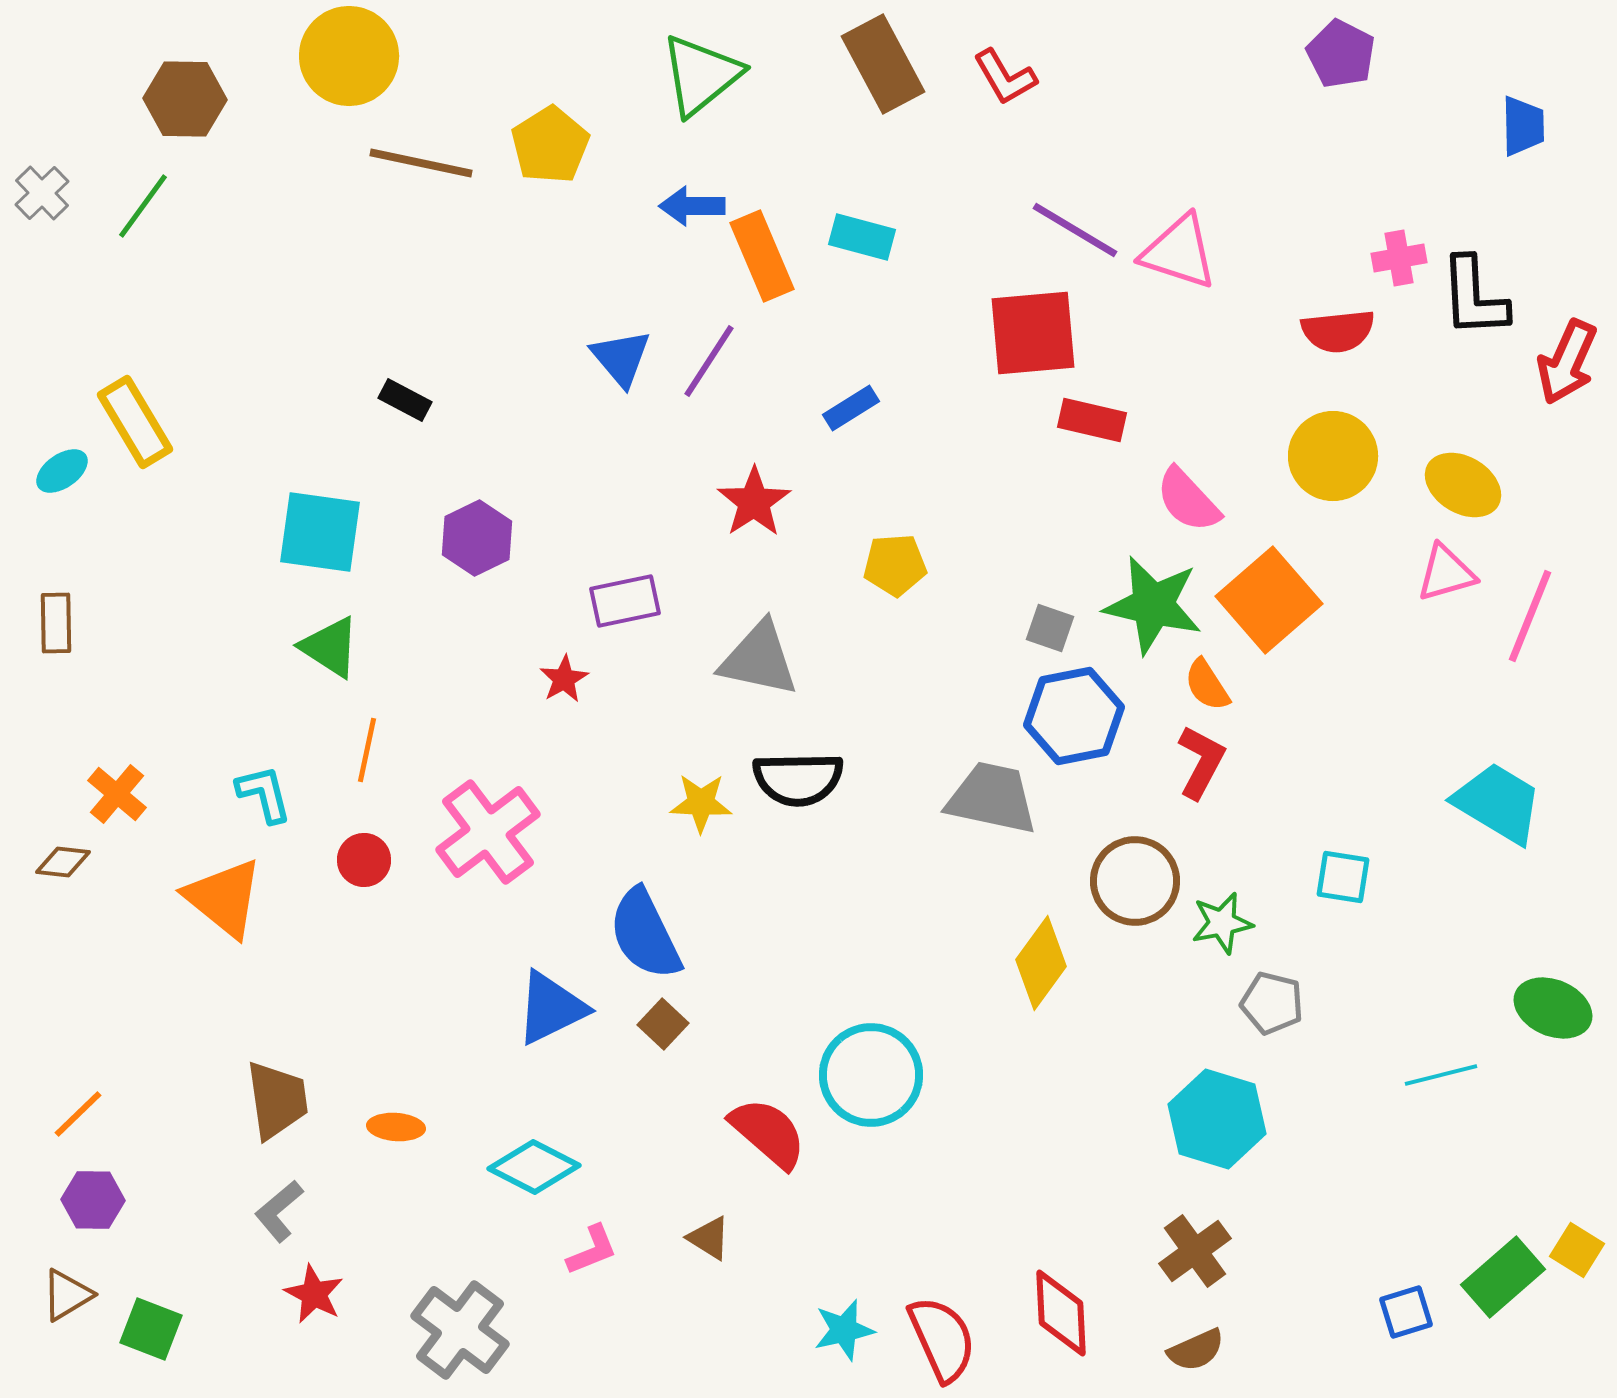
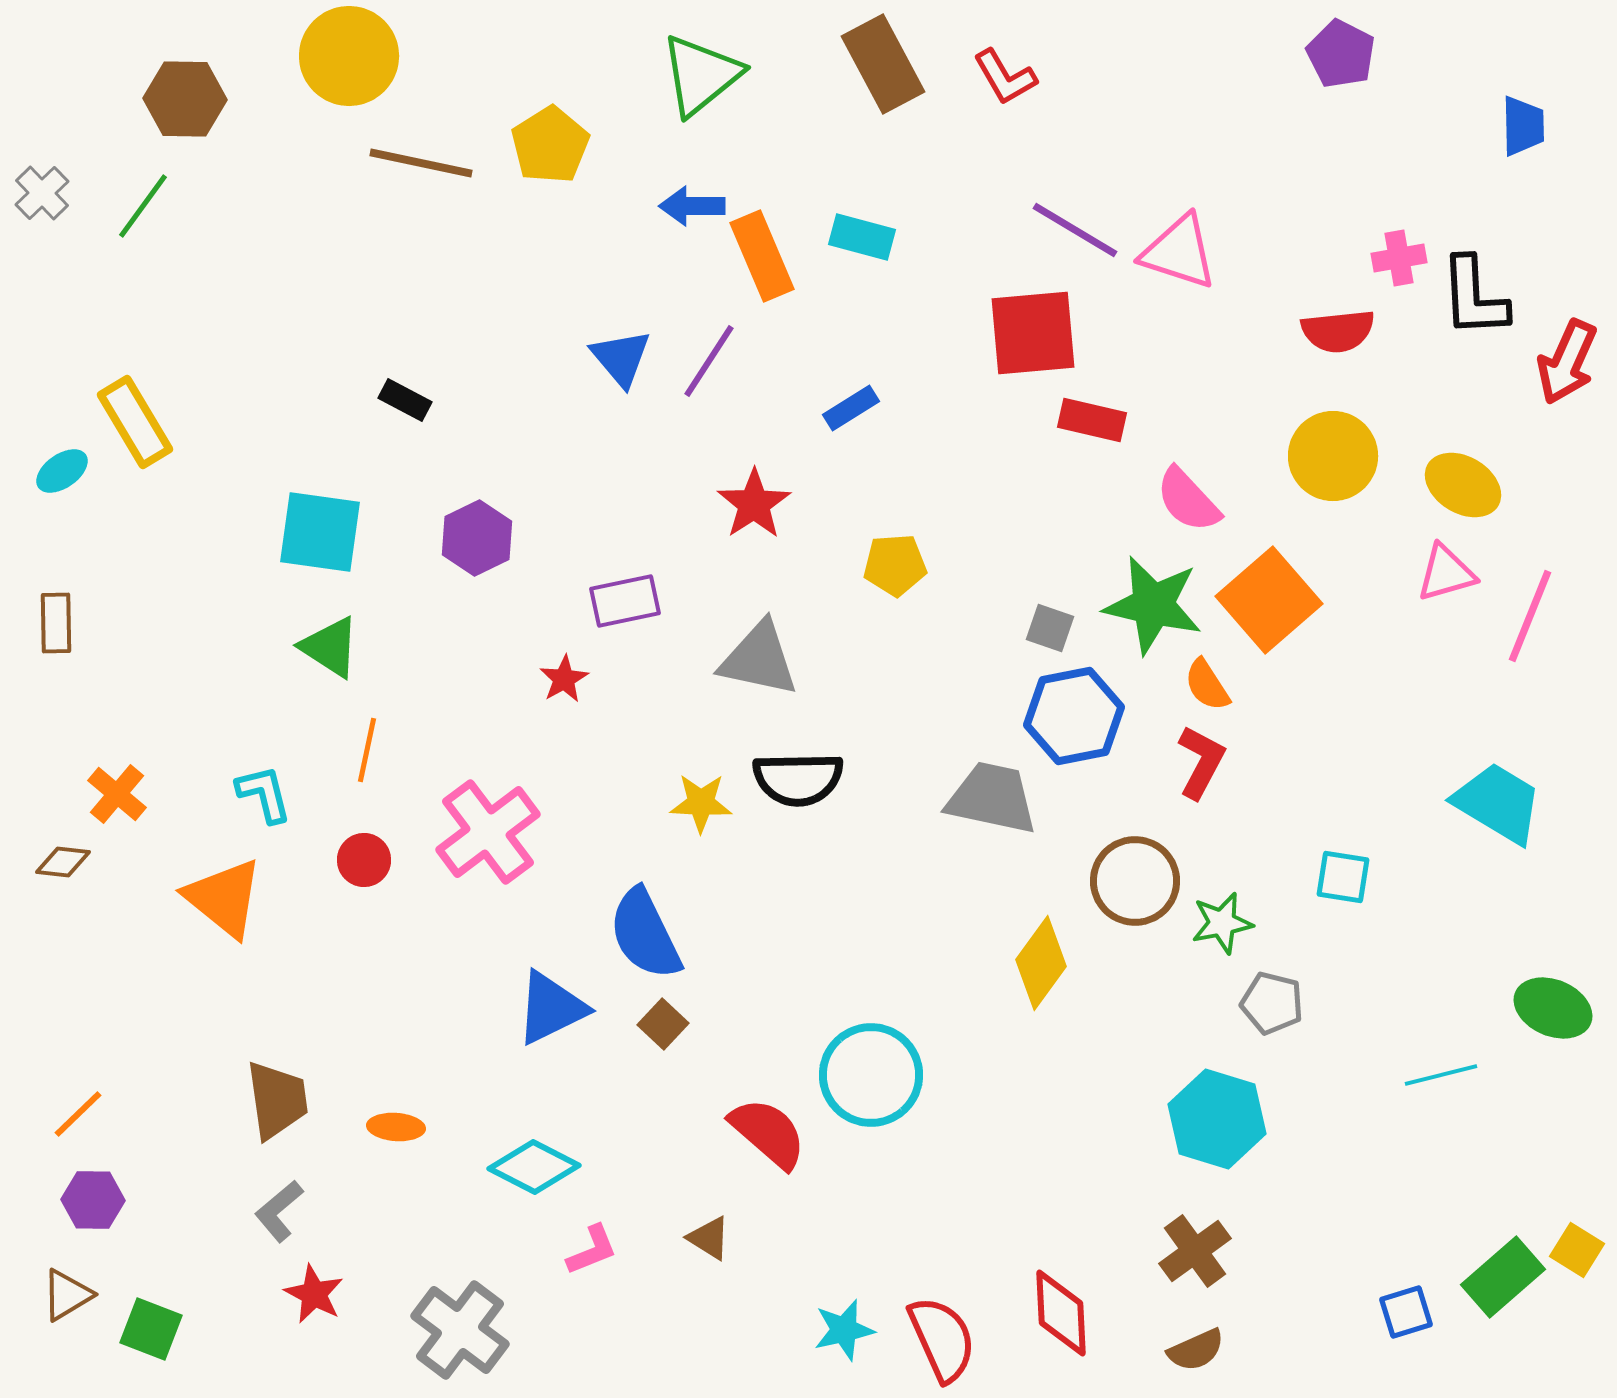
red star at (754, 502): moved 2 px down
